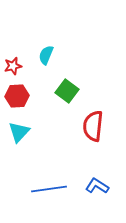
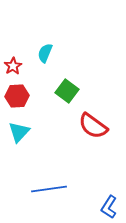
cyan semicircle: moved 1 px left, 2 px up
red star: rotated 18 degrees counterclockwise
red semicircle: rotated 60 degrees counterclockwise
blue L-shape: moved 12 px right, 21 px down; rotated 90 degrees counterclockwise
